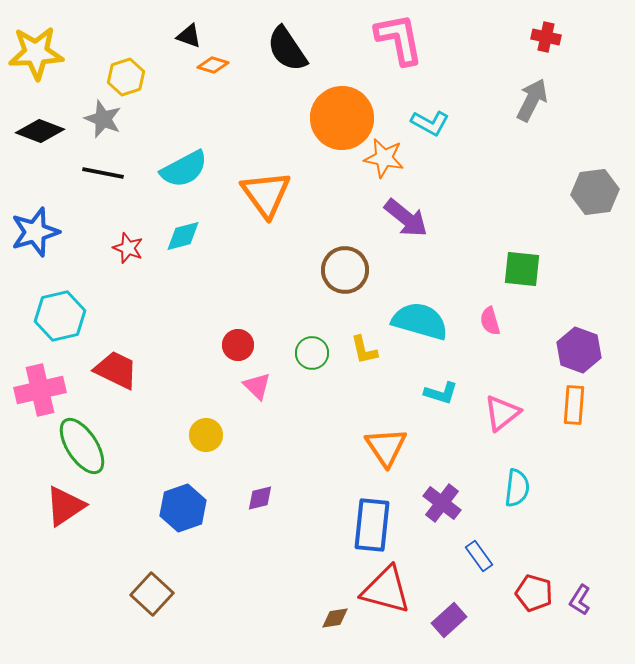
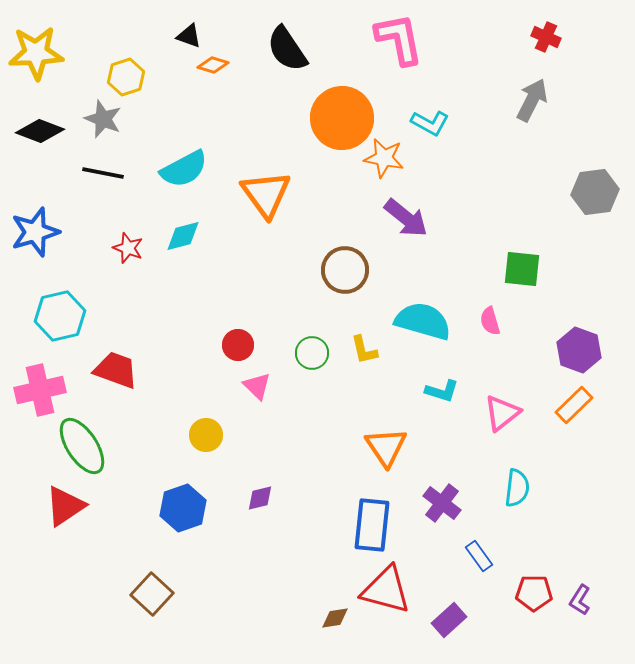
red cross at (546, 37): rotated 12 degrees clockwise
cyan semicircle at (420, 321): moved 3 px right
red trapezoid at (116, 370): rotated 6 degrees counterclockwise
cyan L-shape at (441, 393): moved 1 px right, 2 px up
orange rectangle at (574, 405): rotated 42 degrees clockwise
red pentagon at (534, 593): rotated 15 degrees counterclockwise
